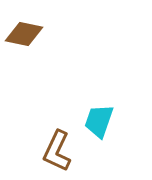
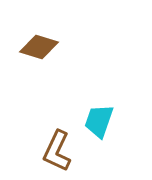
brown diamond: moved 15 px right, 13 px down; rotated 6 degrees clockwise
